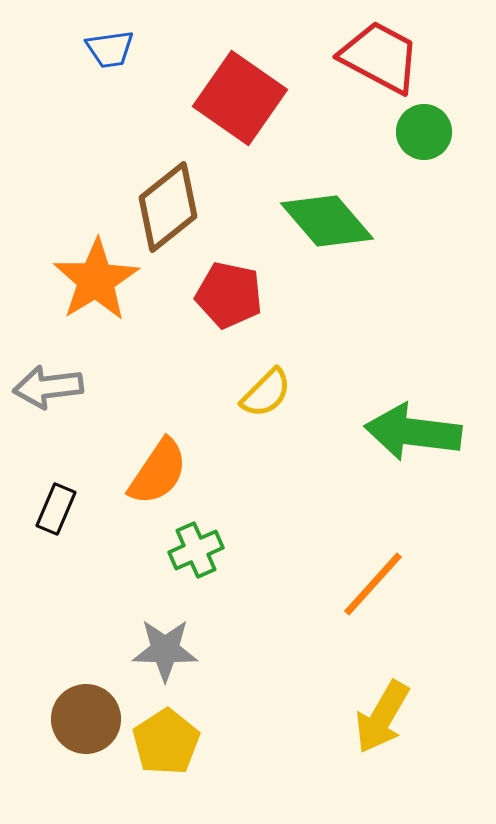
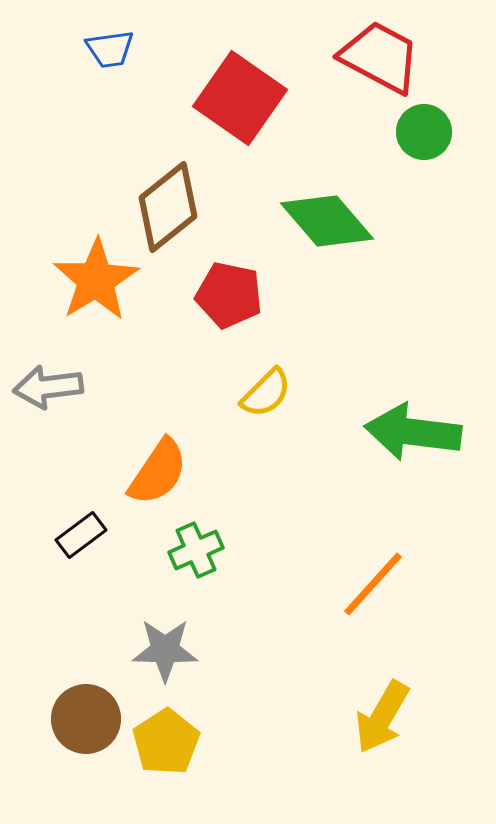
black rectangle: moved 25 px right, 26 px down; rotated 30 degrees clockwise
